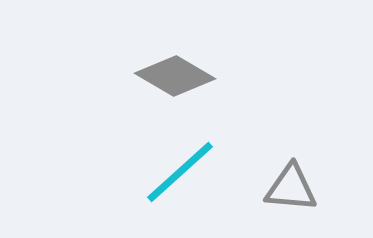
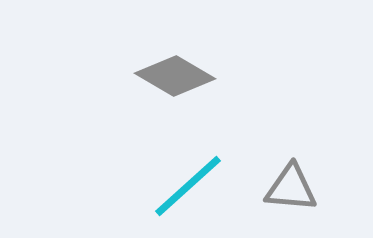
cyan line: moved 8 px right, 14 px down
